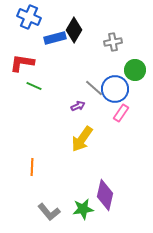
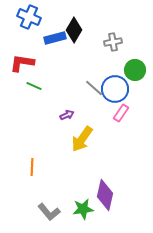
purple arrow: moved 11 px left, 9 px down
